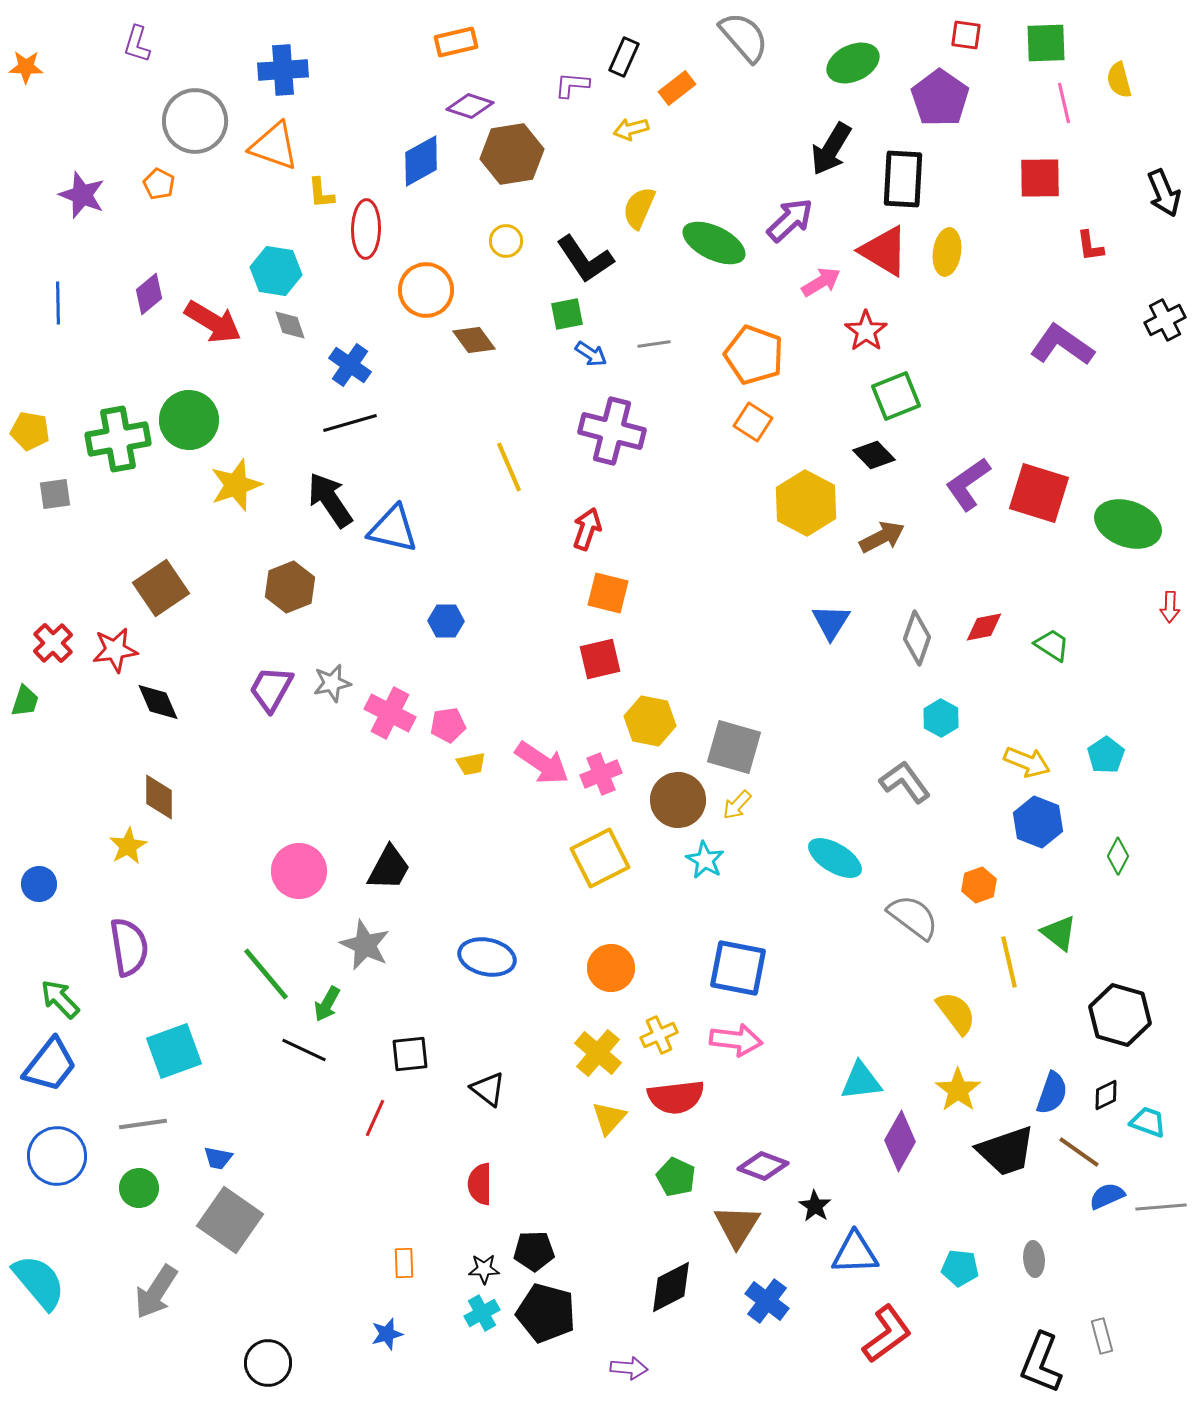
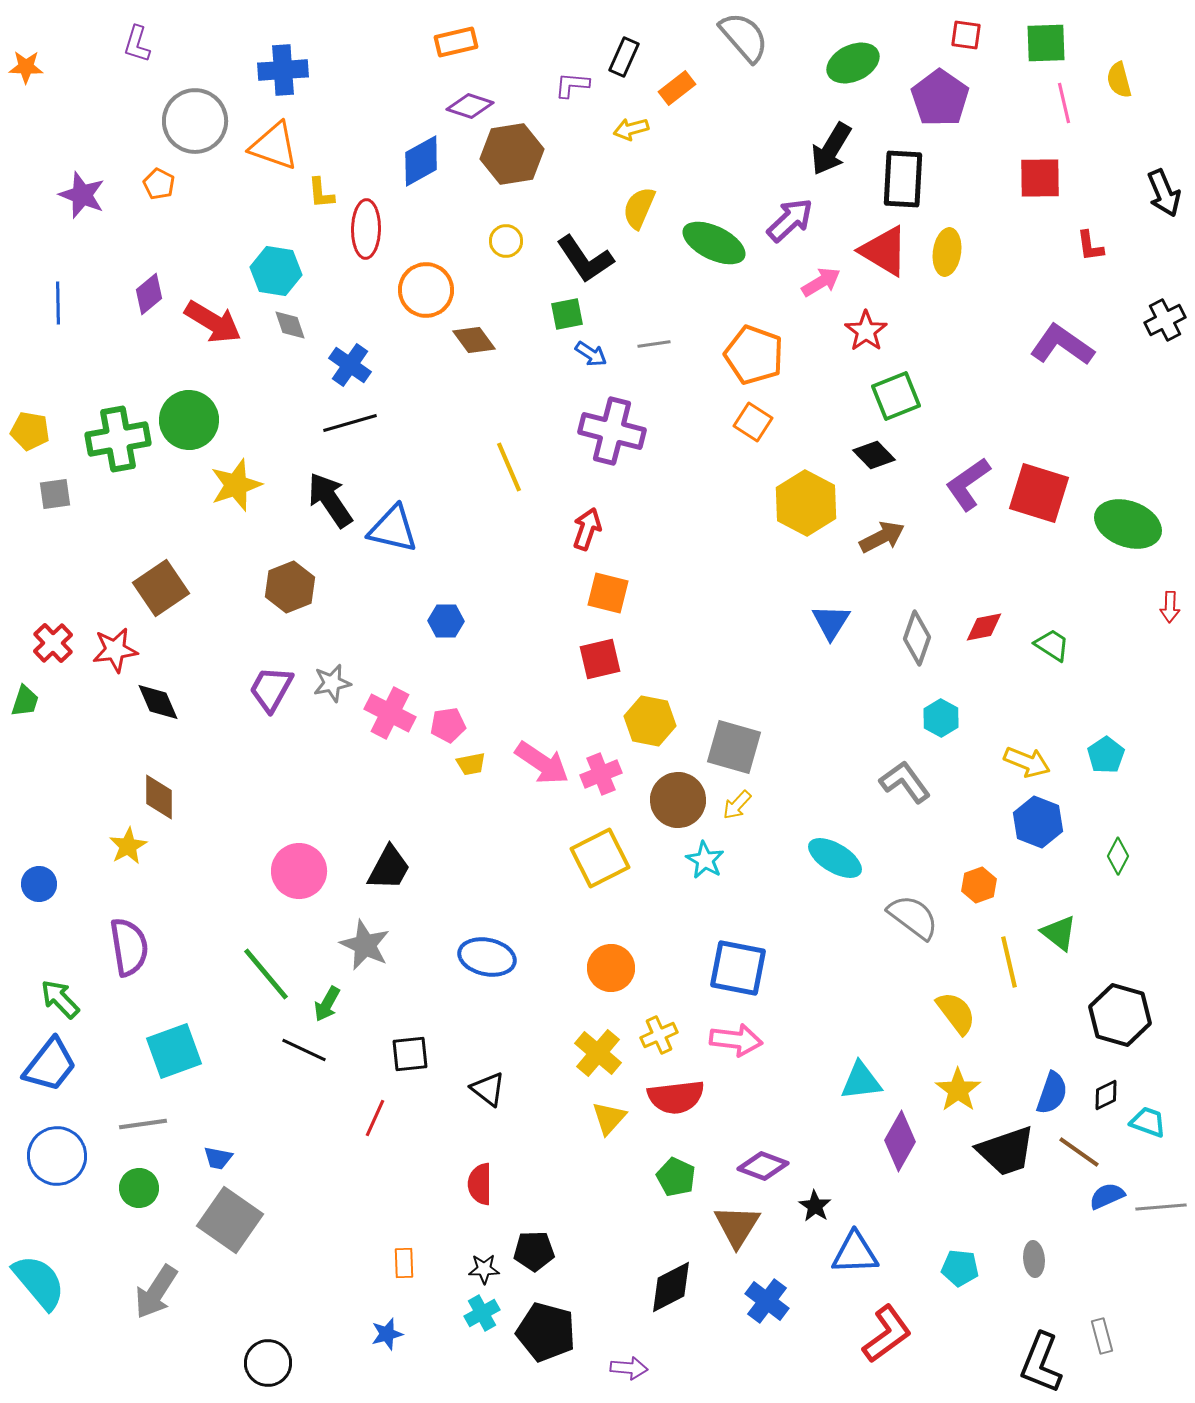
black pentagon at (546, 1313): moved 19 px down
